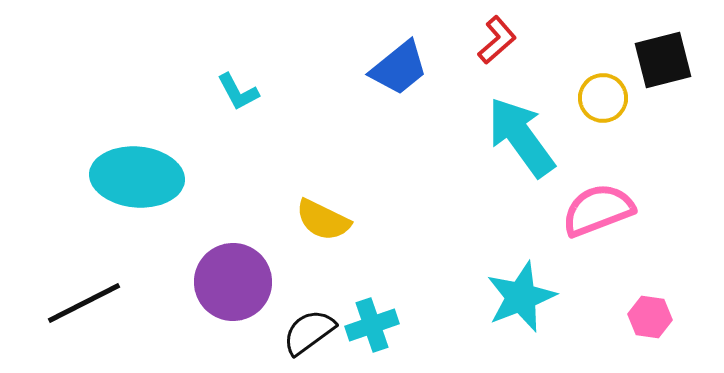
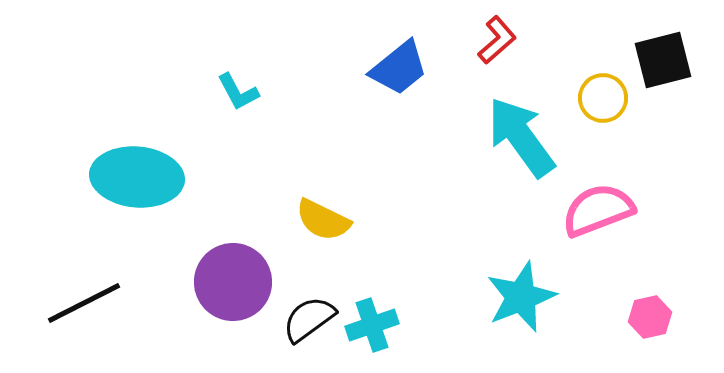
pink hexagon: rotated 21 degrees counterclockwise
black semicircle: moved 13 px up
